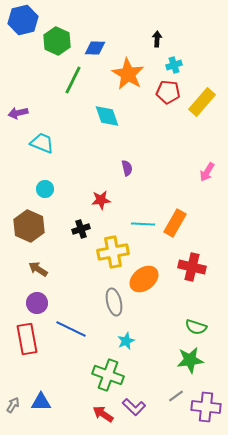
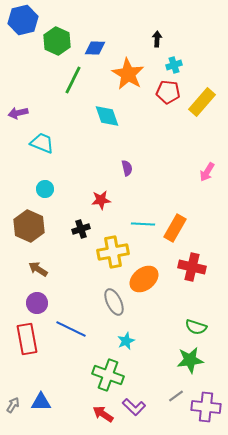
orange rectangle: moved 5 px down
gray ellipse: rotated 12 degrees counterclockwise
